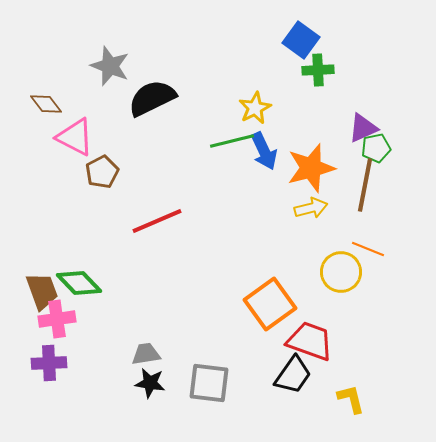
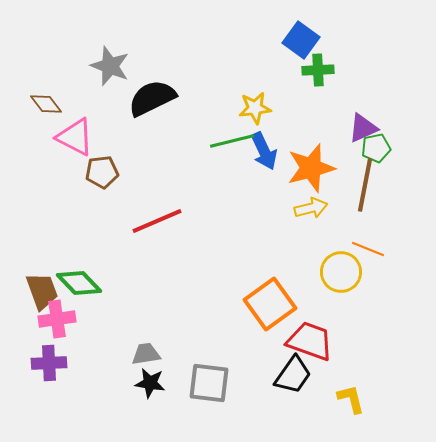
yellow star: rotated 20 degrees clockwise
brown pentagon: rotated 20 degrees clockwise
